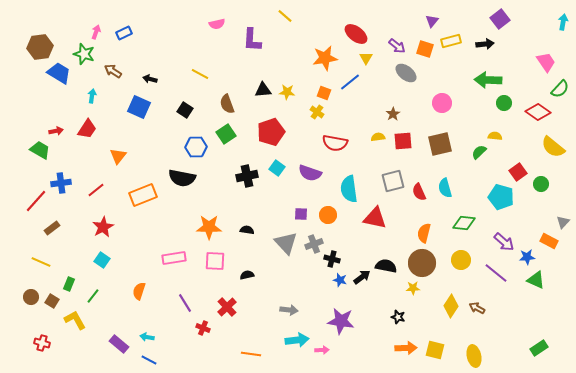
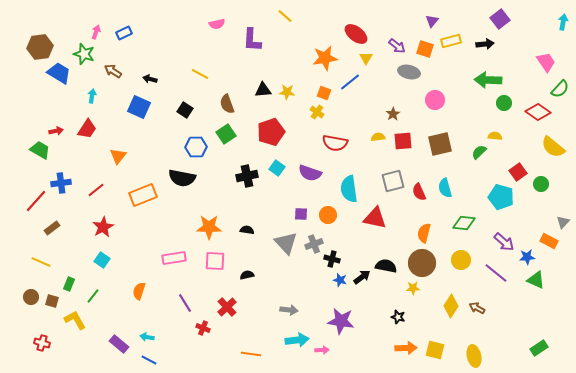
gray ellipse at (406, 73): moved 3 px right, 1 px up; rotated 25 degrees counterclockwise
pink circle at (442, 103): moved 7 px left, 3 px up
brown square at (52, 301): rotated 16 degrees counterclockwise
